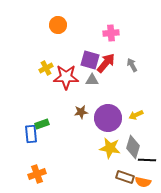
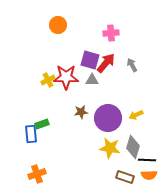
yellow cross: moved 2 px right, 12 px down
orange semicircle: moved 6 px right, 7 px up; rotated 14 degrees counterclockwise
